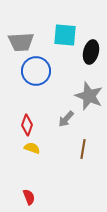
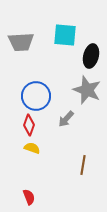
black ellipse: moved 4 px down
blue circle: moved 25 px down
gray star: moved 2 px left, 6 px up
red diamond: moved 2 px right
brown line: moved 16 px down
